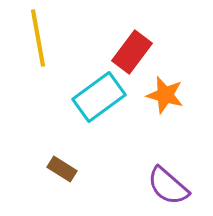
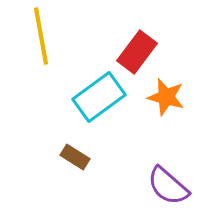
yellow line: moved 3 px right, 2 px up
red rectangle: moved 5 px right
orange star: moved 1 px right, 2 px down
brown rectangle: moved 13 px right, 12 px up
